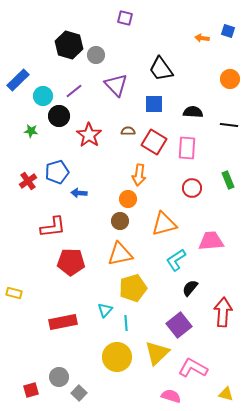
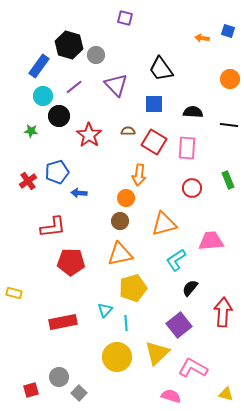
blue rectangle at (18, 80): moved 21 px right, 14 px up; rotated 10 degrees counterclockwise
purple line at (74, 91): moved 4 px up
orange circle at (128, 199): moved 2 px left, 1 px up
